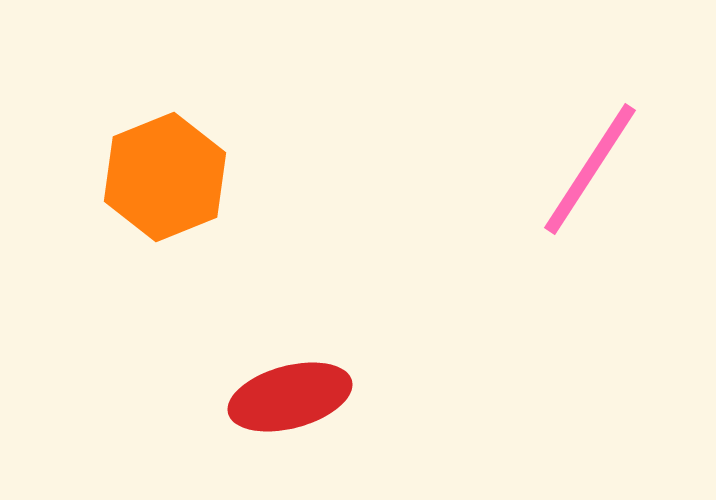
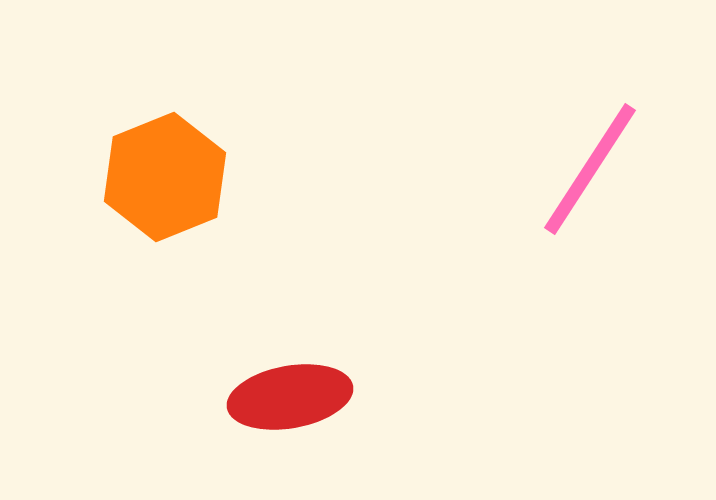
red ellipse: rotated 5 degrees clockwise
